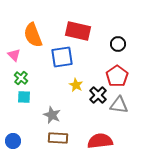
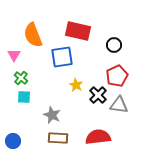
black circle: moved 4 px left, 1 px down
pink triangle: rotated 16 degrees clockwise
red pentagon: rotated 10 degrees clockwise
red semicircle: moved 2 px left, 4 px up
